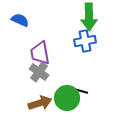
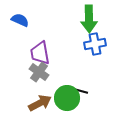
green arrow: moved 2 px down
blue cross: moved 10 px right, 3 px down
brown arrow: rotated 10 degrees counterclockwise
